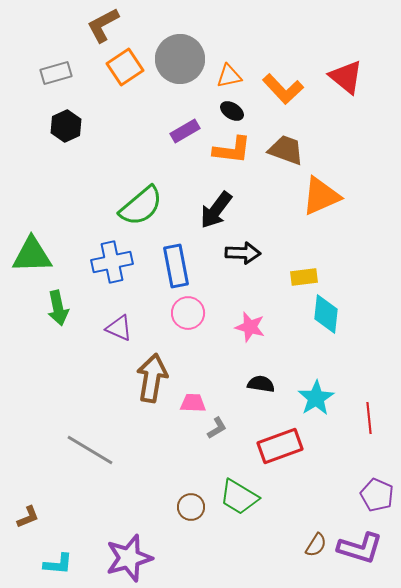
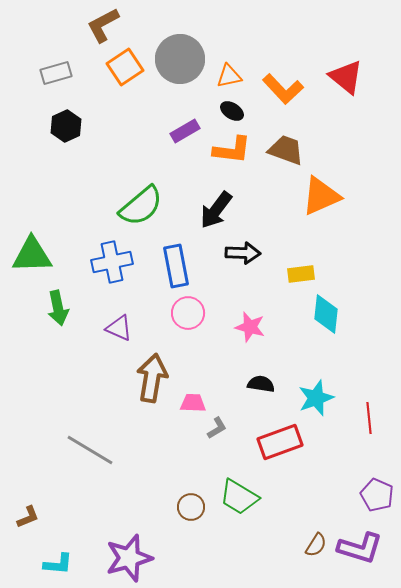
yellow rectangle at (304, 277): moved 3 px left, 3 px up
cyan star at (316, 398): rotated 12 degrees clockwise
red rectangle at (280, 446): moved 4 px up
